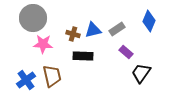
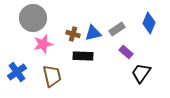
blue diamond: moved 2 px down
blue triangle: moved 3 px down
pink star: rotated 18 degrees counterclockwise
blue cross: moved 9 px left, 8 px up
